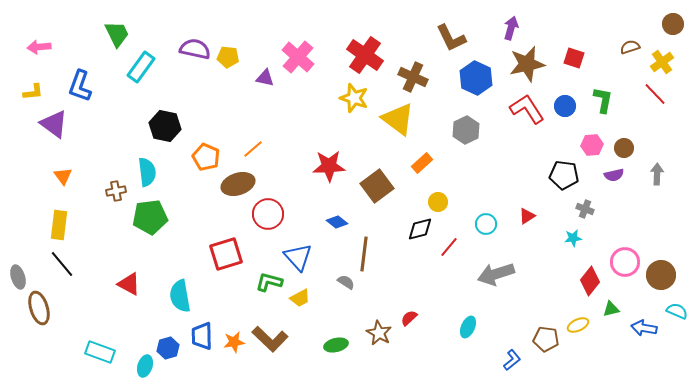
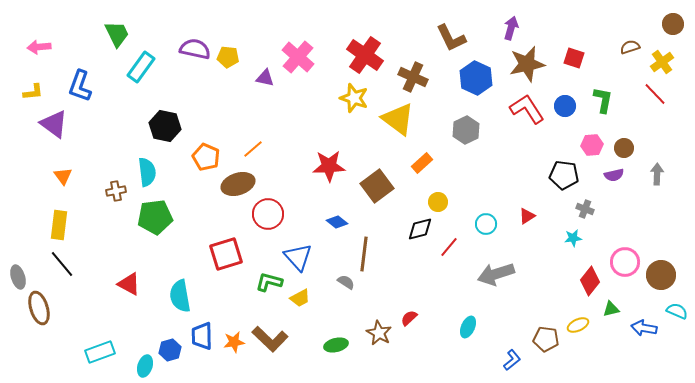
green pentagon at (150, 217): moved 5 px right
blue hexagon at (168, 348): moved 2 px right, 2 px down
cyan rectangle at (100, 352): rotated 40 degrees counterclockwise
